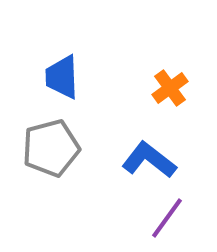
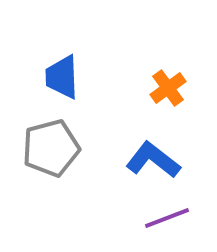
orange cross: moved 2 px left
blue L-shape: moved 4 px right
purple line: rotated 33 degrees clockwise
